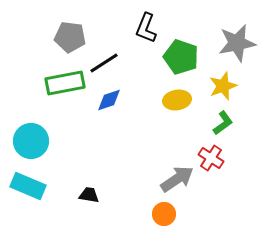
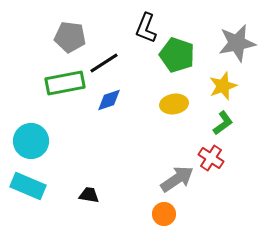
green pentagon: moved 4 px left, 2 px up
yellow ellipse: moved 3 px left, 4 px down
